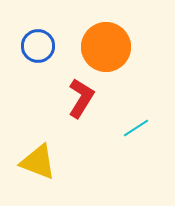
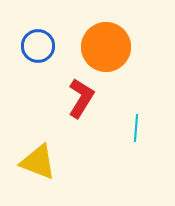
cyan line: rotated 52 degrees counterclockwise
